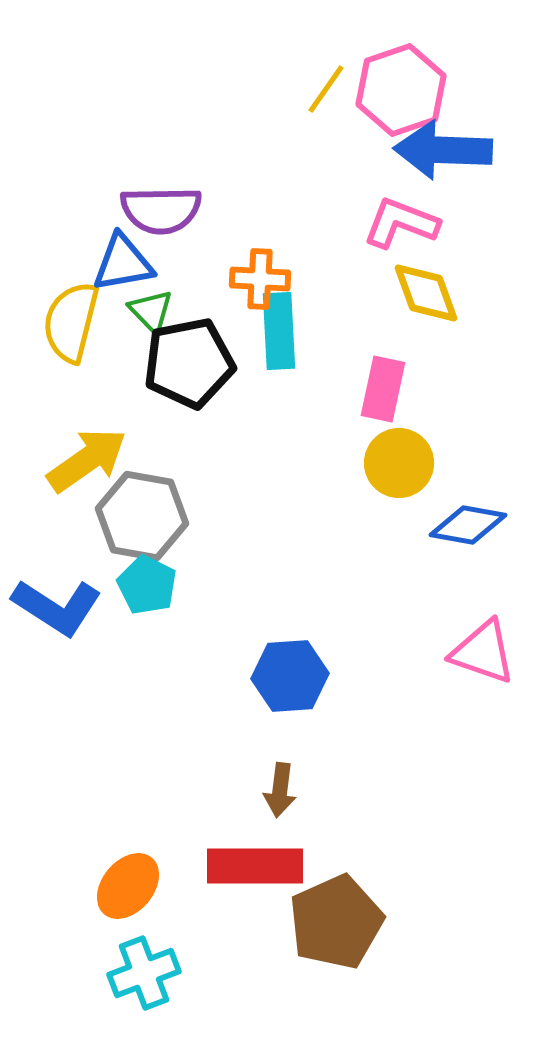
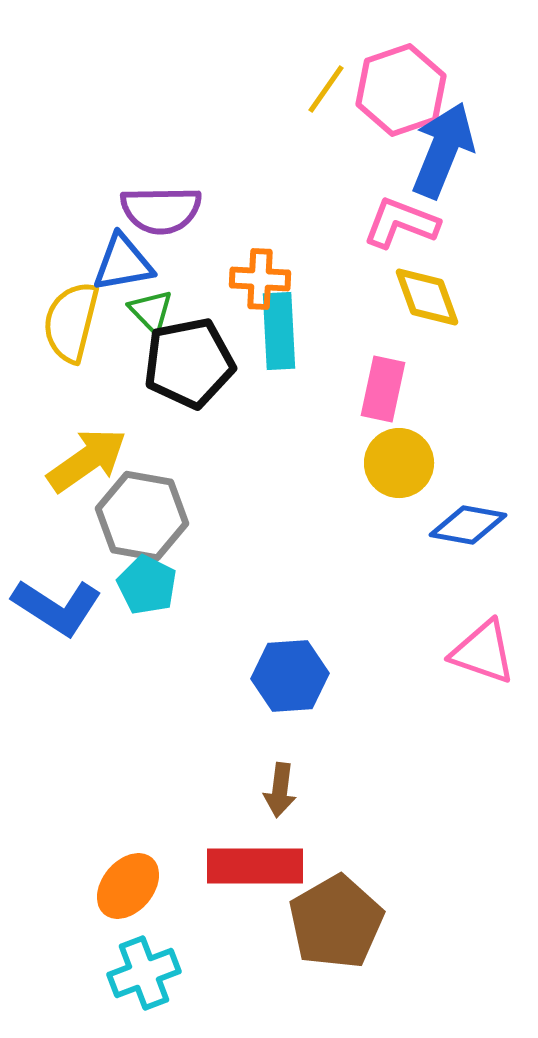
blue arrow: rotated 110 degrees clockwise
yellow diamond: moved 1 px right, 4 px down
brown pentagon: rotated 6 degrees counterclockwise
